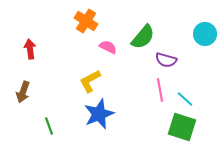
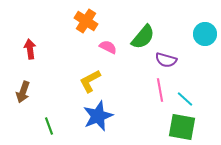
blue star: moved 1 px left, 2 px down
green square: rotated 8 degrees counterclockwise
